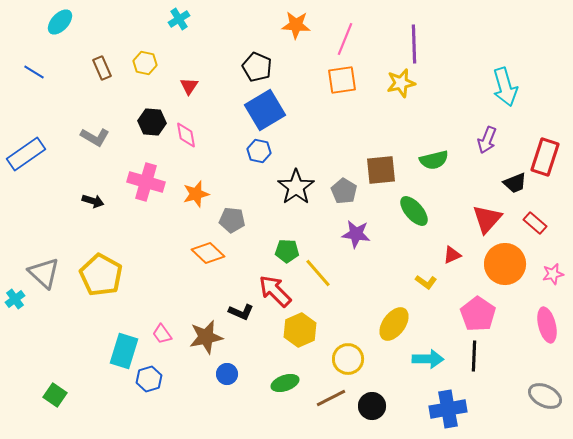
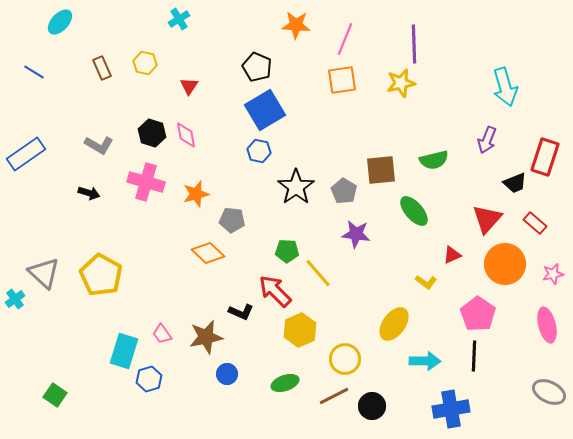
black hexagon at (152, 122): moved 11 px down; rotated 12 degrees clockwise
gray L-shape at (95, 137): moved 4 px right, 8 px down
black arrow at (93, 201): moved 4 px left, 8 px up
yellow circle at (348, 359): moved 3 px left
cyan arrow at (428, 359): moved 3 px left, 2 px down
gray ellipse at (545, 396): moved 4 px right, 4 px up
brown line at (331, 398): moved 3 px right, 2 px up
blue cross at (448, 409): moved 3 px right
